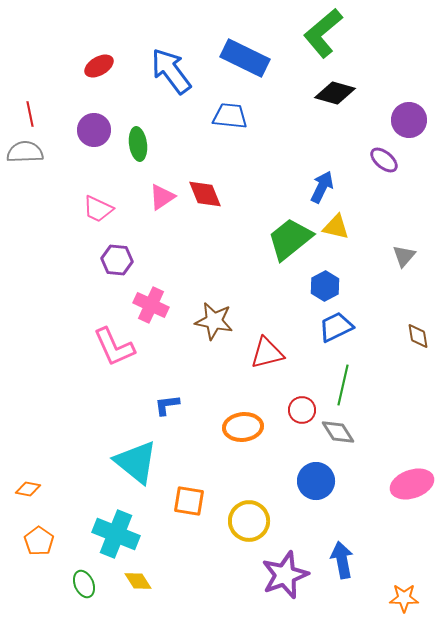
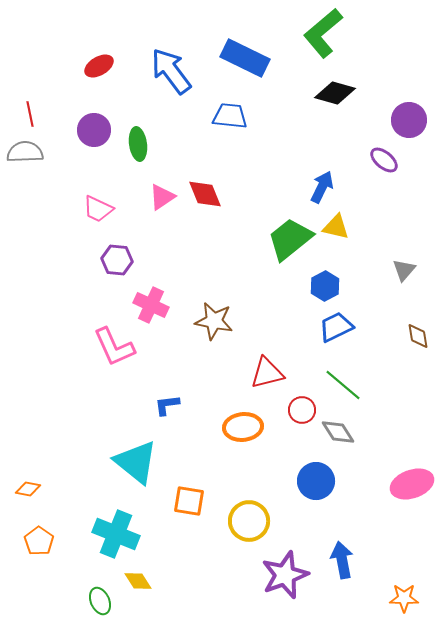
gray triangle at (404, 256): moved 14 px down
red triangle at (267, 353): moved 20 px down
green line at (343, 385): rotated 63 degrees counterclockwise
green ellipse at (84, 584): moved 16 px right, 17 px down
